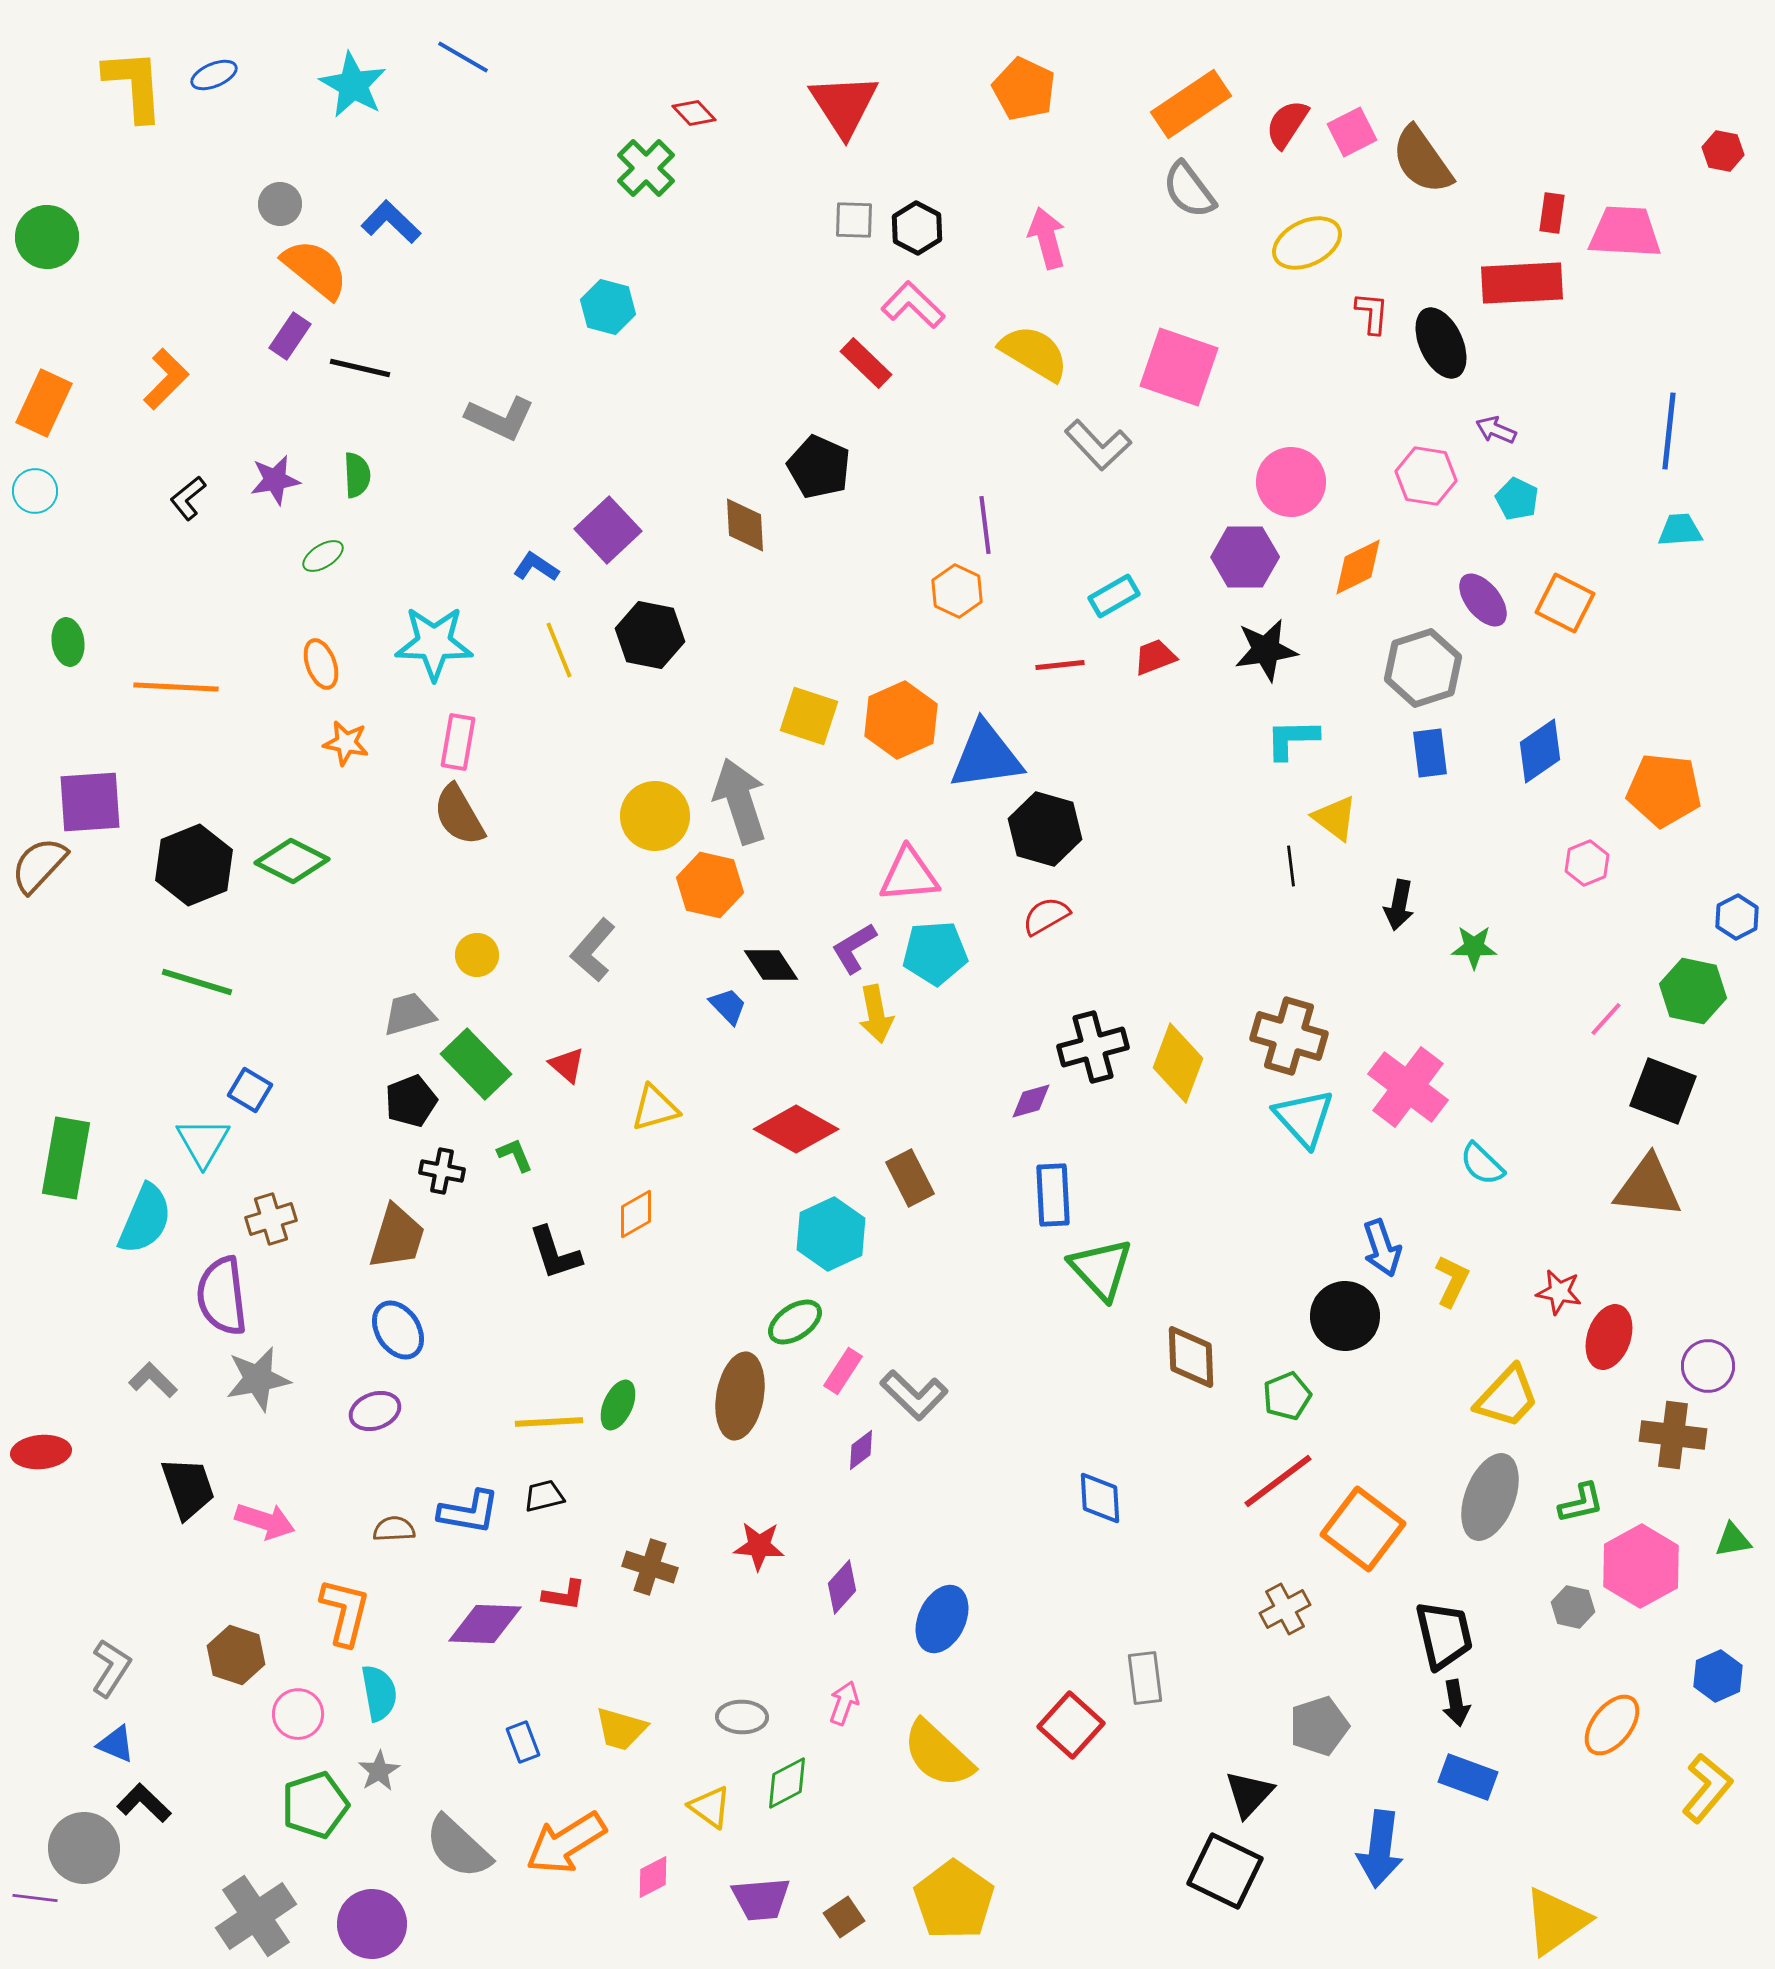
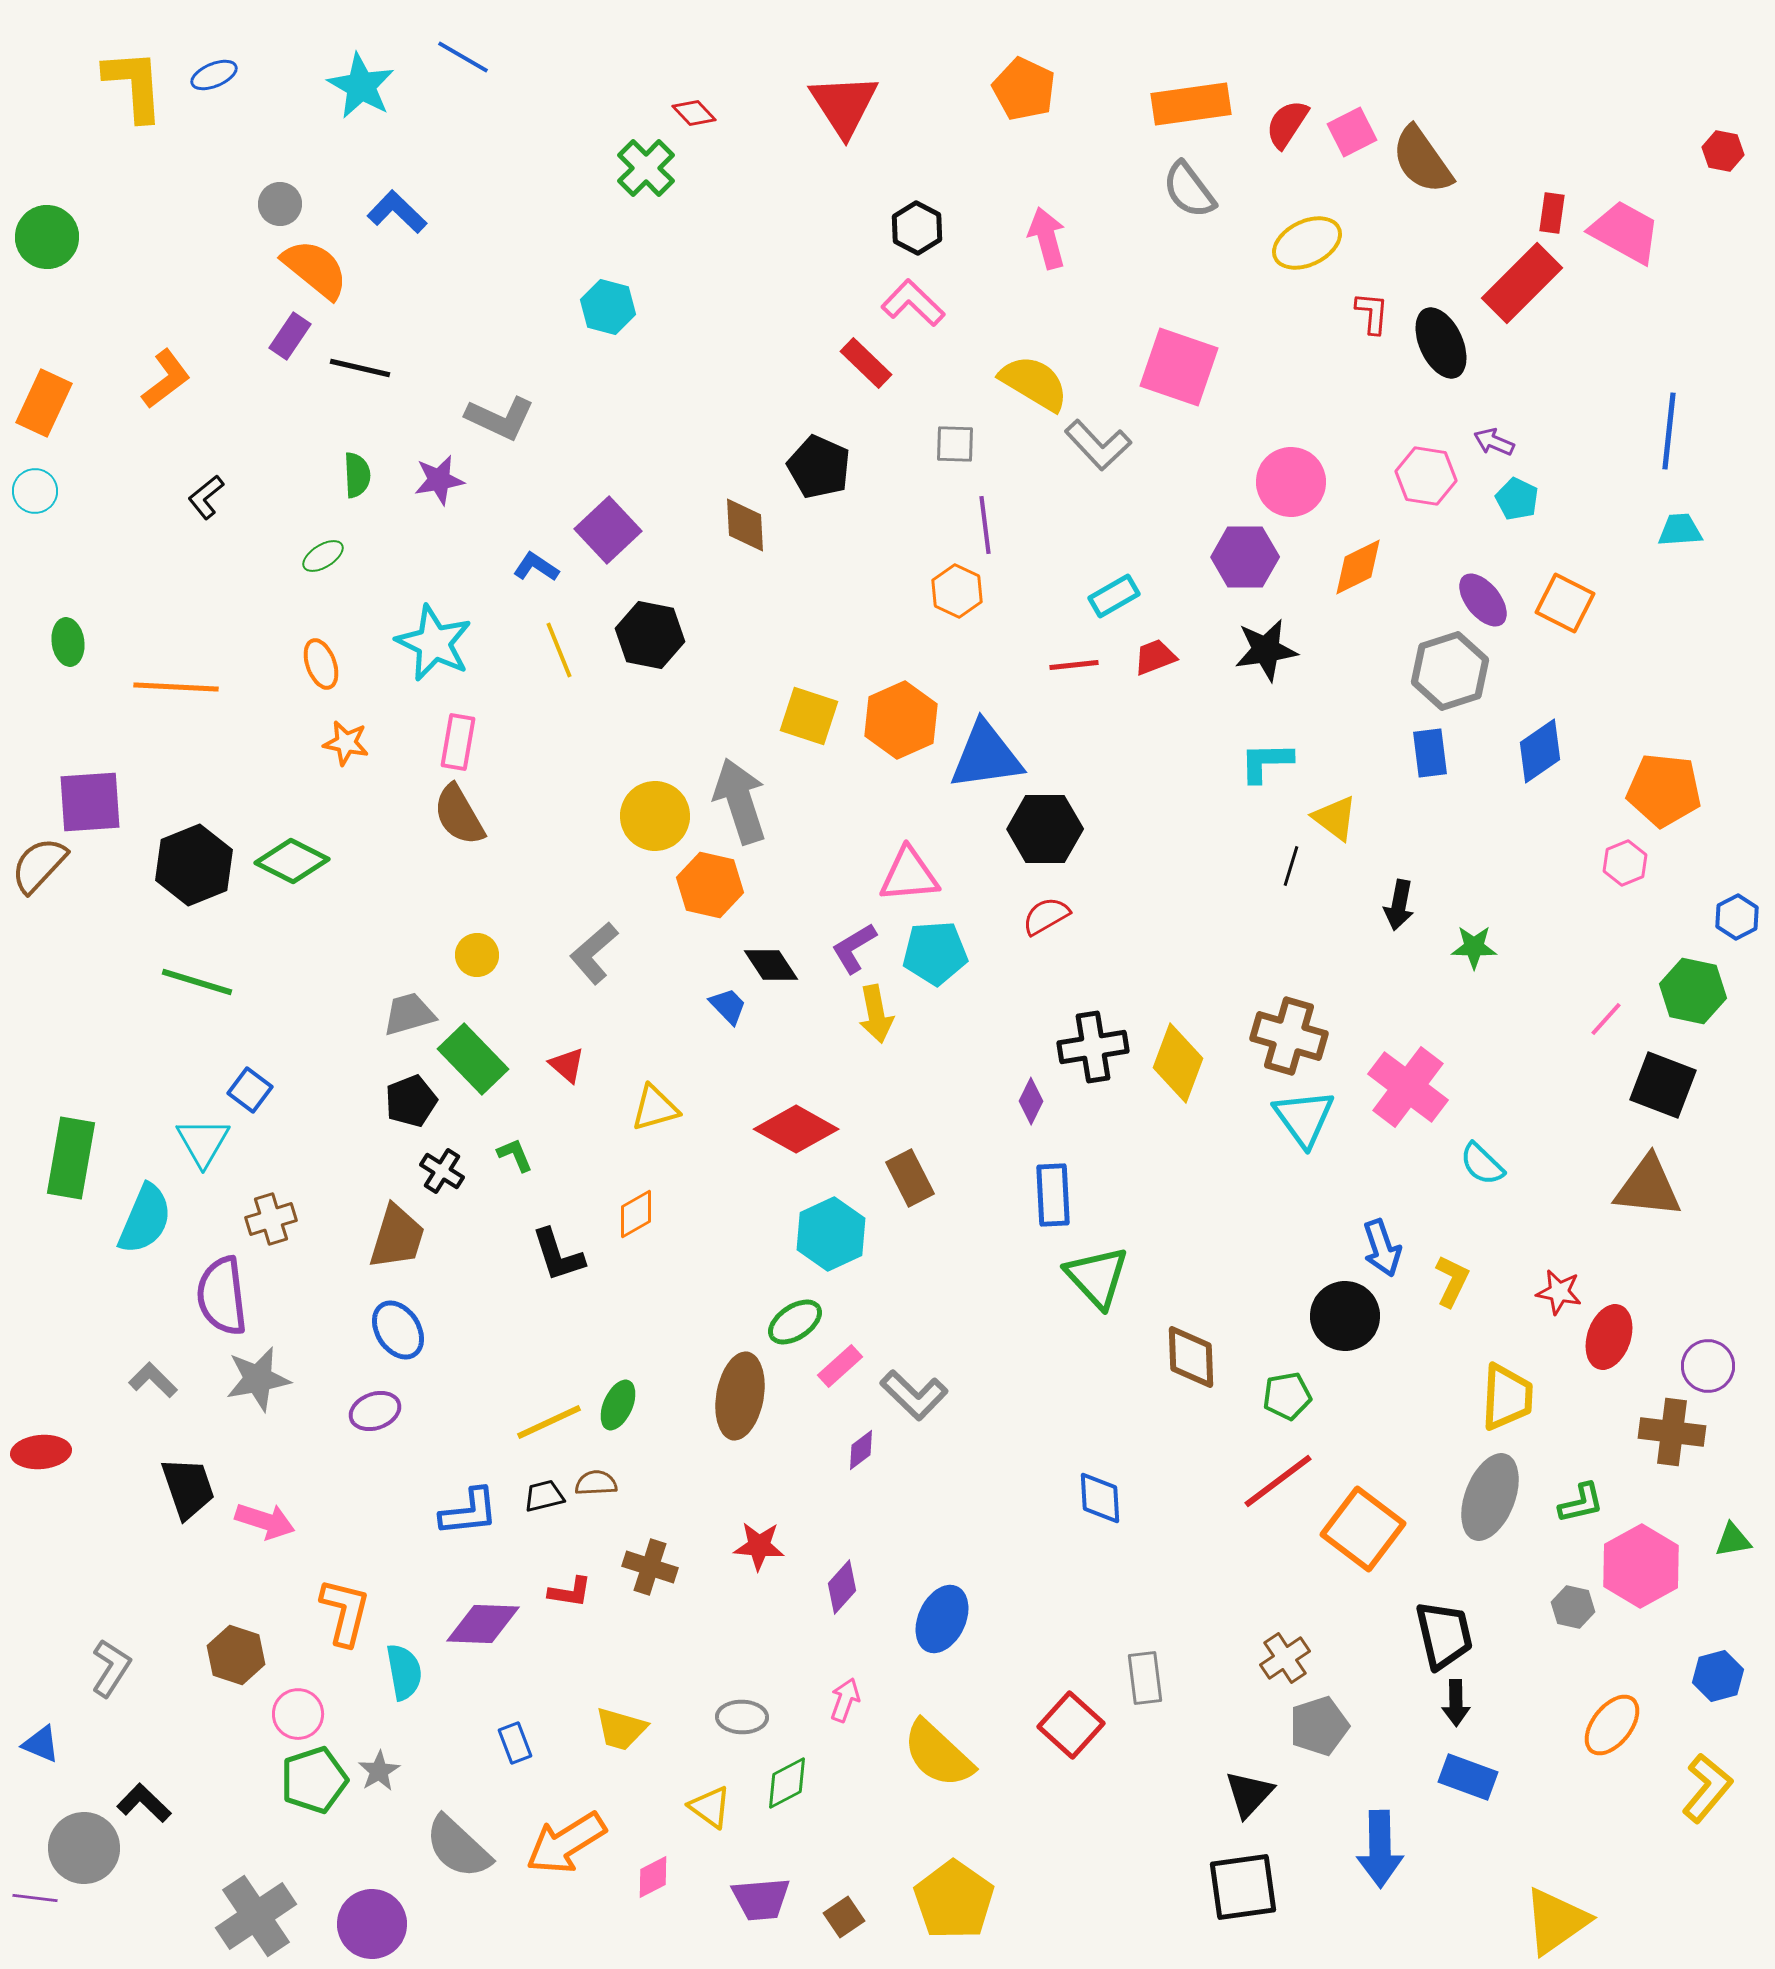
cyan star at (353, 85): moved 8 px right, 1 px down
orange rectangle at (1191, 104): rotated 26 degrees clockwise
gray square at (854, 220): moved 101 px right, 224 px down
blue L-shape at (391, 222): moved 6 px right, 10 px up
pink trapezoid at (1625, 232): rotated 26 degrees clockwise
red rectangle at (1522, 283): rotated 42 degrees counterclockwise
pink L-shape at (913, 305): moved 2 px up
yellow semicircle at (1034, 353): moved 30 px down
orange L-shape at (166, 379): rotated 8 degrees clockwise
purple arrow at (1496, 430): moved 2 px left, 12 px down
purple star at (275, 480): moved 164 px right
black L-shape at (188, 498): moved 18 px right, 1 px up
cyan star at (434, 643): rotated 24 degrees clockwise
red line at (1060, 665): moved 14 px right
gray hexagon at (1423, 668): moved 27 px right, 3 px down
cyan L-shape at (1292, 739): moved 26 px left, 23 px down
black hexagon at (1045, 829): rotated 16 degrees counterclockwise
pink hexagon at (1587, 863): moved 38 px right
black line at (1291, 866): rotated 24 degrees clockwise
gray L-shape at (593, 950): moved 1 px right, 3 px down; rotated 8 degrees clockwise
black cross at (1093, 1047): rotated 6 degrees clockwise
green rectangle at (476, 1064): moved 3 px left, 5 px up
blue square at (250, 1090): rotated 6 degrees clockwise
black square at (1663, 1091): moved 6 px up
purple diamond at (1031, 1101): rotated 48 degrees counterclockwise
cyan triangle at (1304, 1118): rotated 6 degrees clockwise
green rectangle at (66, 1158): moved 5 px right
black cross at (442, 1171): rotated 21 degrees clockwise
black L-shape at (555, 1253): moved 3 px right, 2 px down
green triangle at (1101, 1269): moved 4 px left, 8 px down
pink rectangle at (843, 1371): moved 3 px left, 5 px up; rotated 15 degrees clockwise
green pentagon at (1287, 1396): rotated 12 degrees clockwise
yellow trapezoid at (1507, 1397): rotated 40 degrees counterclockwise
yellow line at (549, 1422): rotated 22 degrees counterclockwise
brown cross at (1673, 1435): moved 1 px left, 3 px up
blue L-shape at (469, 1512): rotated 16 degrees counterclockwise
brown semicircle at (394, 1529): moved 202 px right, 46 px up
red L-shape at (564, 1595): moved 6 px right, 3 px up
brown cross at (1285, 1609): moved 49 px down; rotated 6 degrees counterclockwise
purple diamond at (485, 1624): moved 2 px left
blue hexagon at (1718, 1676): rotated 9 degrees clockwise
cyan semicircle at (379, 1693): moved 25 px right, 21 px up
pink arrow at (844, 1703): moved 1 px right, 3 px up
black arrow at (1456, 1703): rotated 9 degrees clockwise
blue rectangle at (523, 1742): moved 8 px left, 1 px down
blue triangle at (116, 1744): moved 75 px left
green pentagon at (315, 1805): moved 1 px left, 25 px up
blue arrow at (1380, 1849): rotated 8 degrees counterclockwise
black square at (1225, 1871): moved 18 px right, 16 px down; rotated 34 degrees counterclockwise
